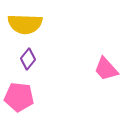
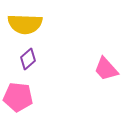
purple diamond: rotated 10 degrees clockwise
pink pentagon: moved 1 px left
